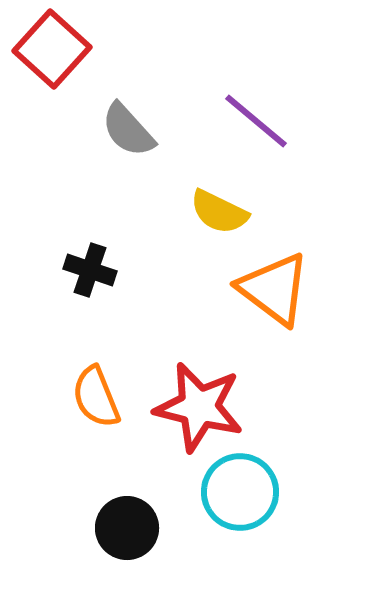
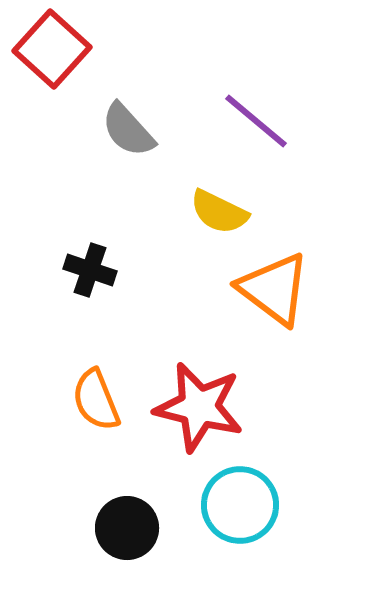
orange semicircle: moved 3 px down
cyan circle: moved 13 px down
